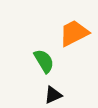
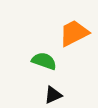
green semicircle: rotated 40 degrees counterclockwise
